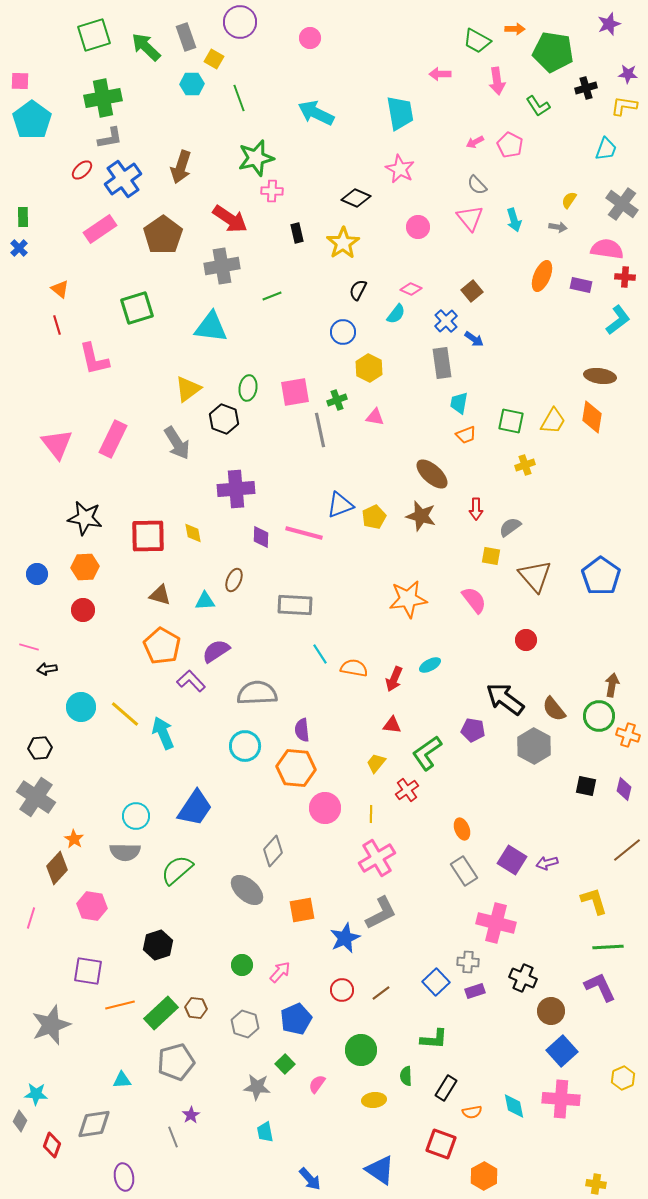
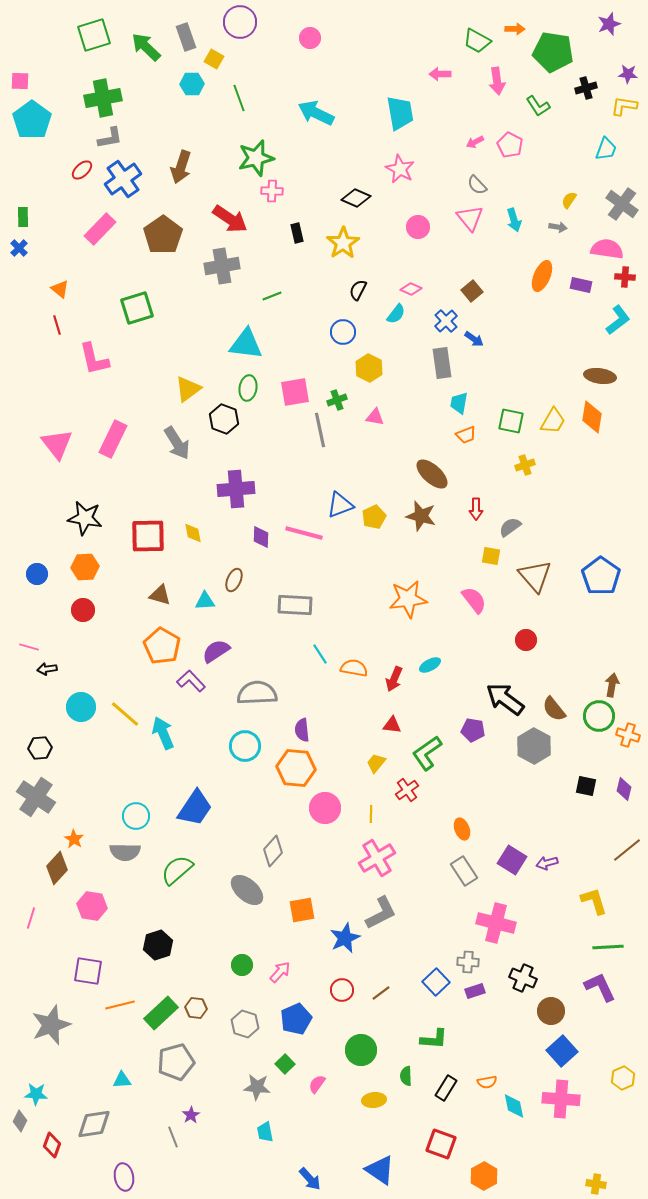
pink rectangle at (100, 229): rotated 12 degrees counterclockwise
cyan triangle at (211, 327): moved 35 px right, 17 px down
orange semicircle at (472, 1112): moved 15 px right, 30 px up
